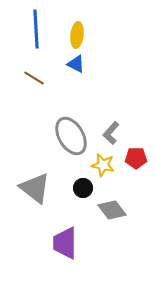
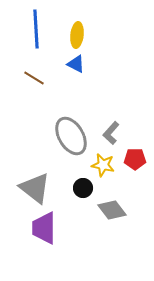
red pentagon: moved 1 px left, 1 px down
purple trapezoid: moved 21 px left, 15 px up
